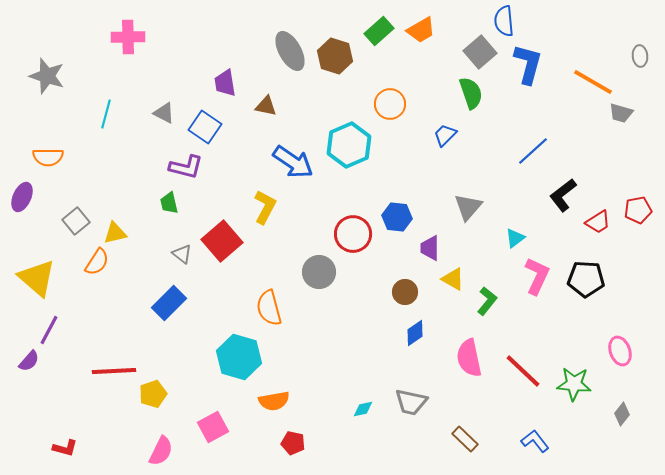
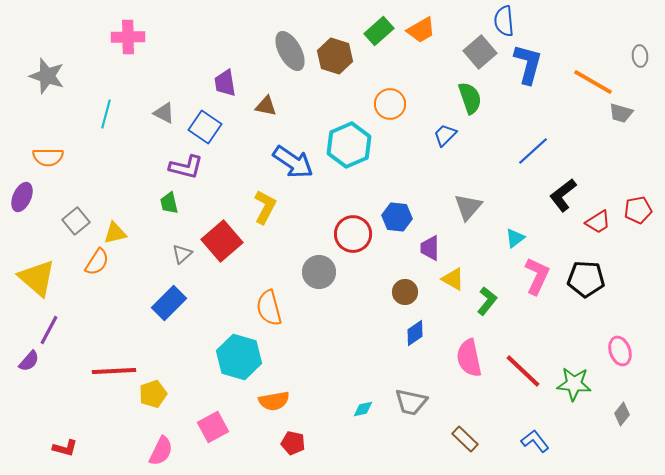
green semicircle at (471, 93): moved 1 px left, 5 px down
gray triangle at (182, 254): rotated 40 degrees clockwise
